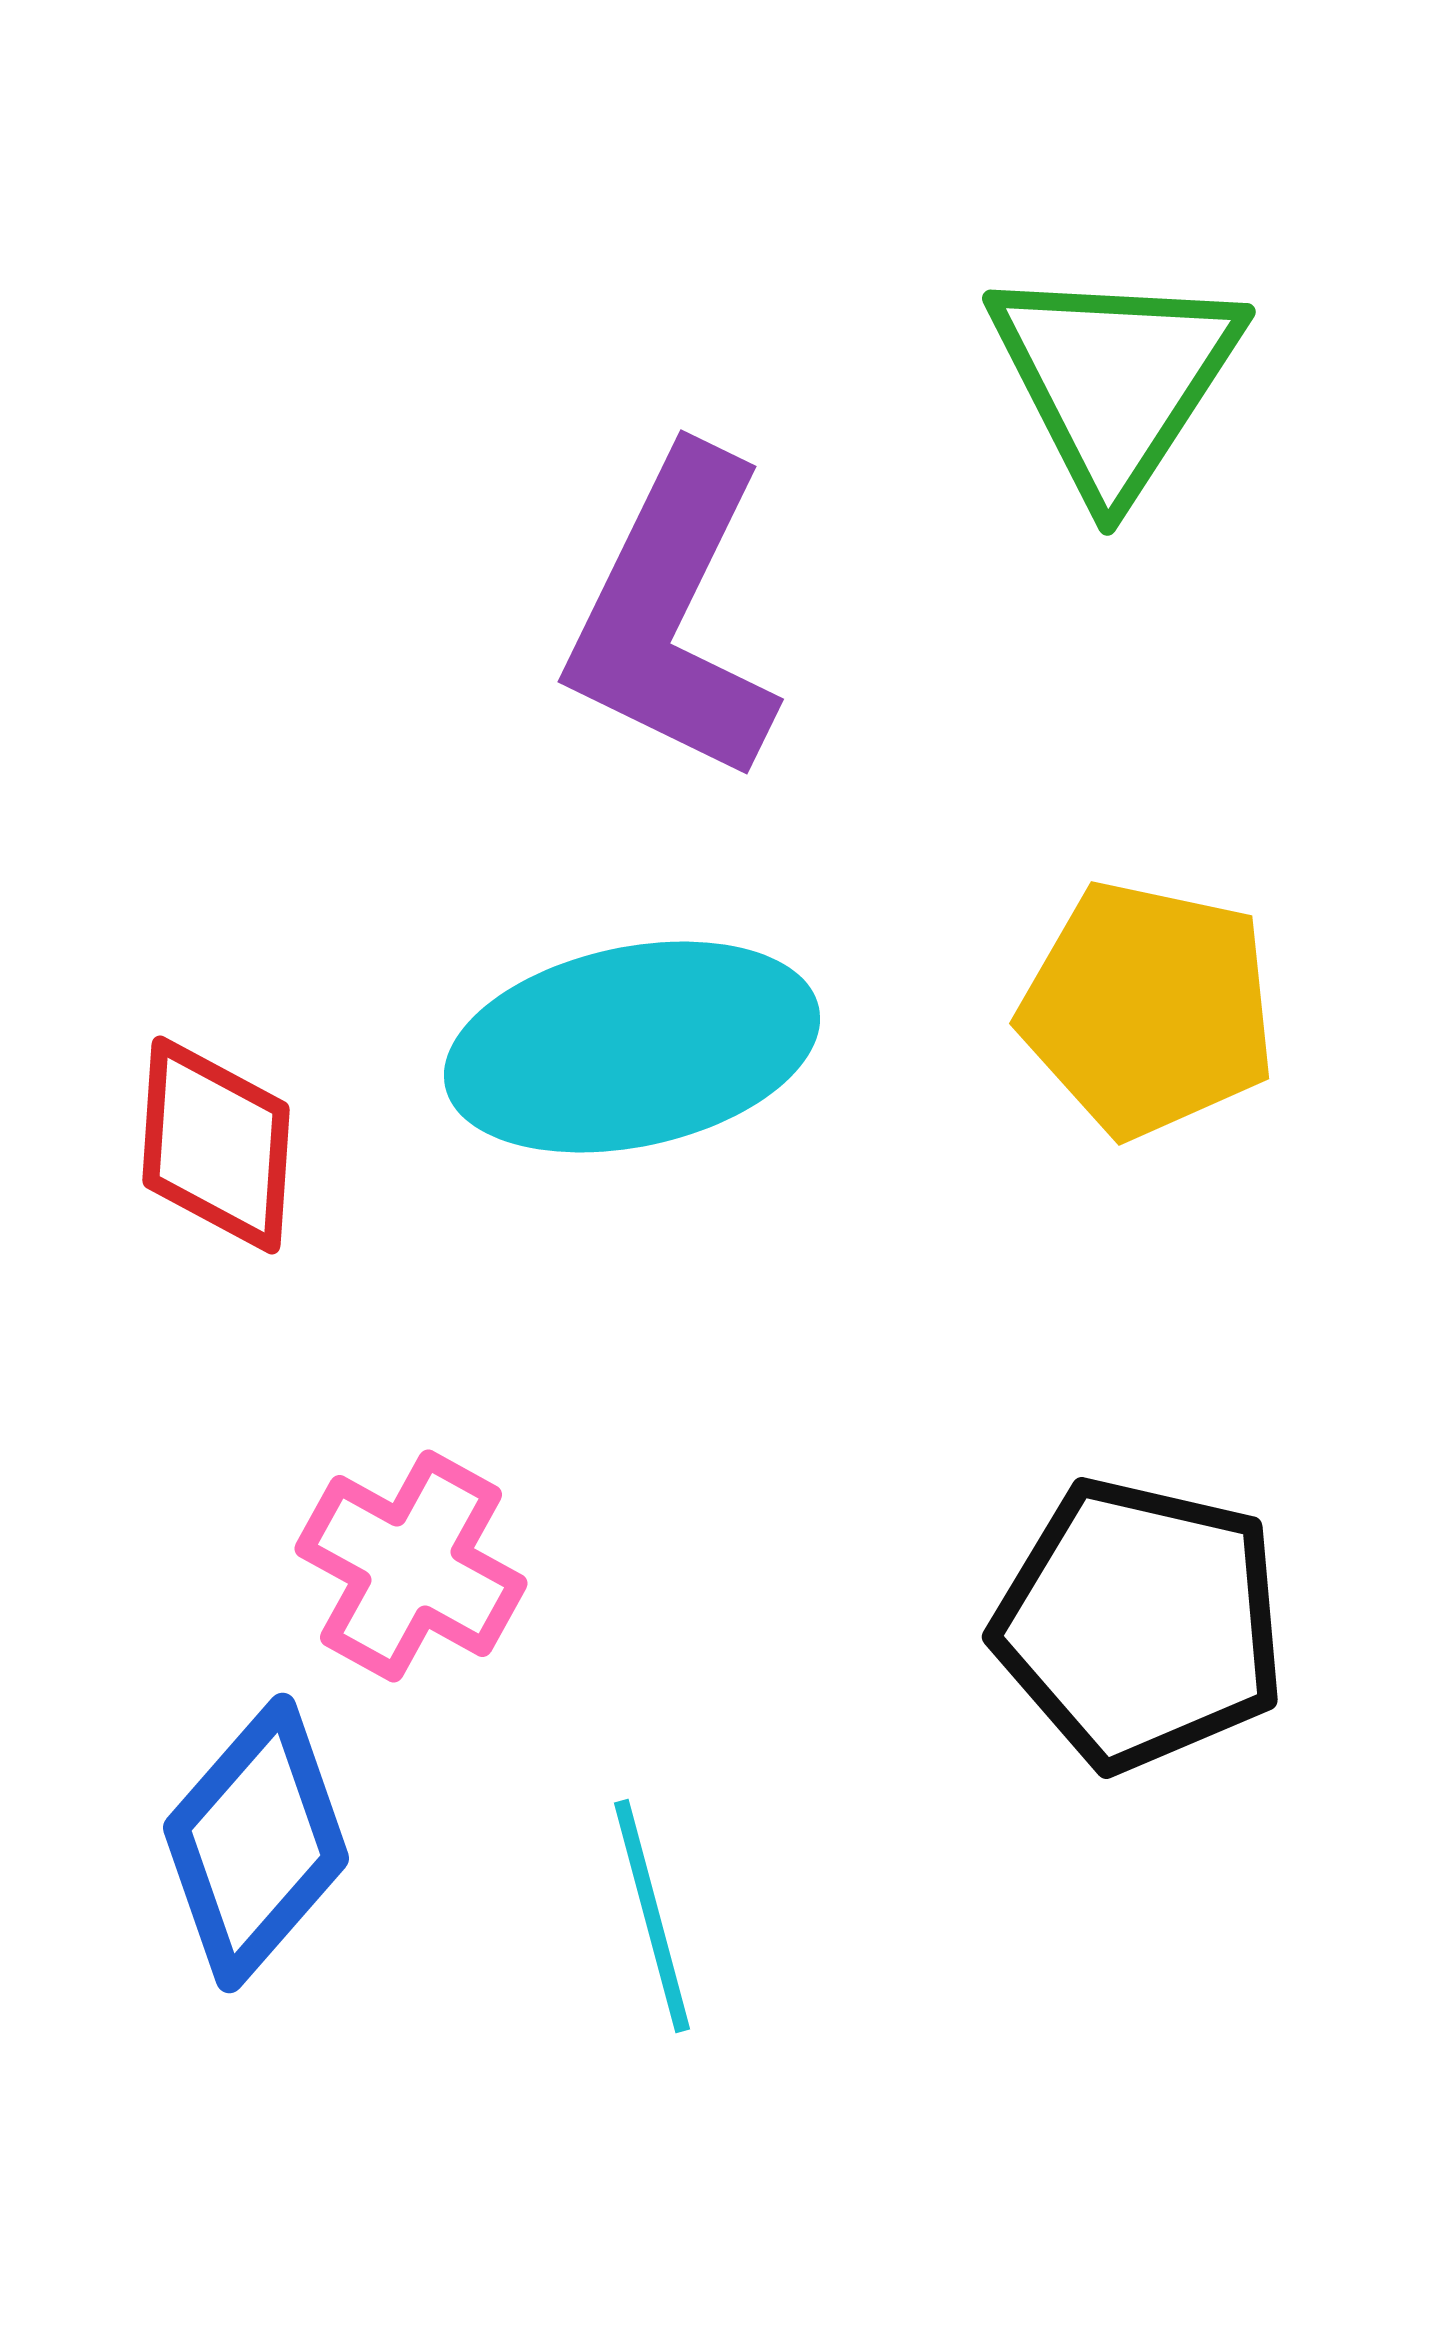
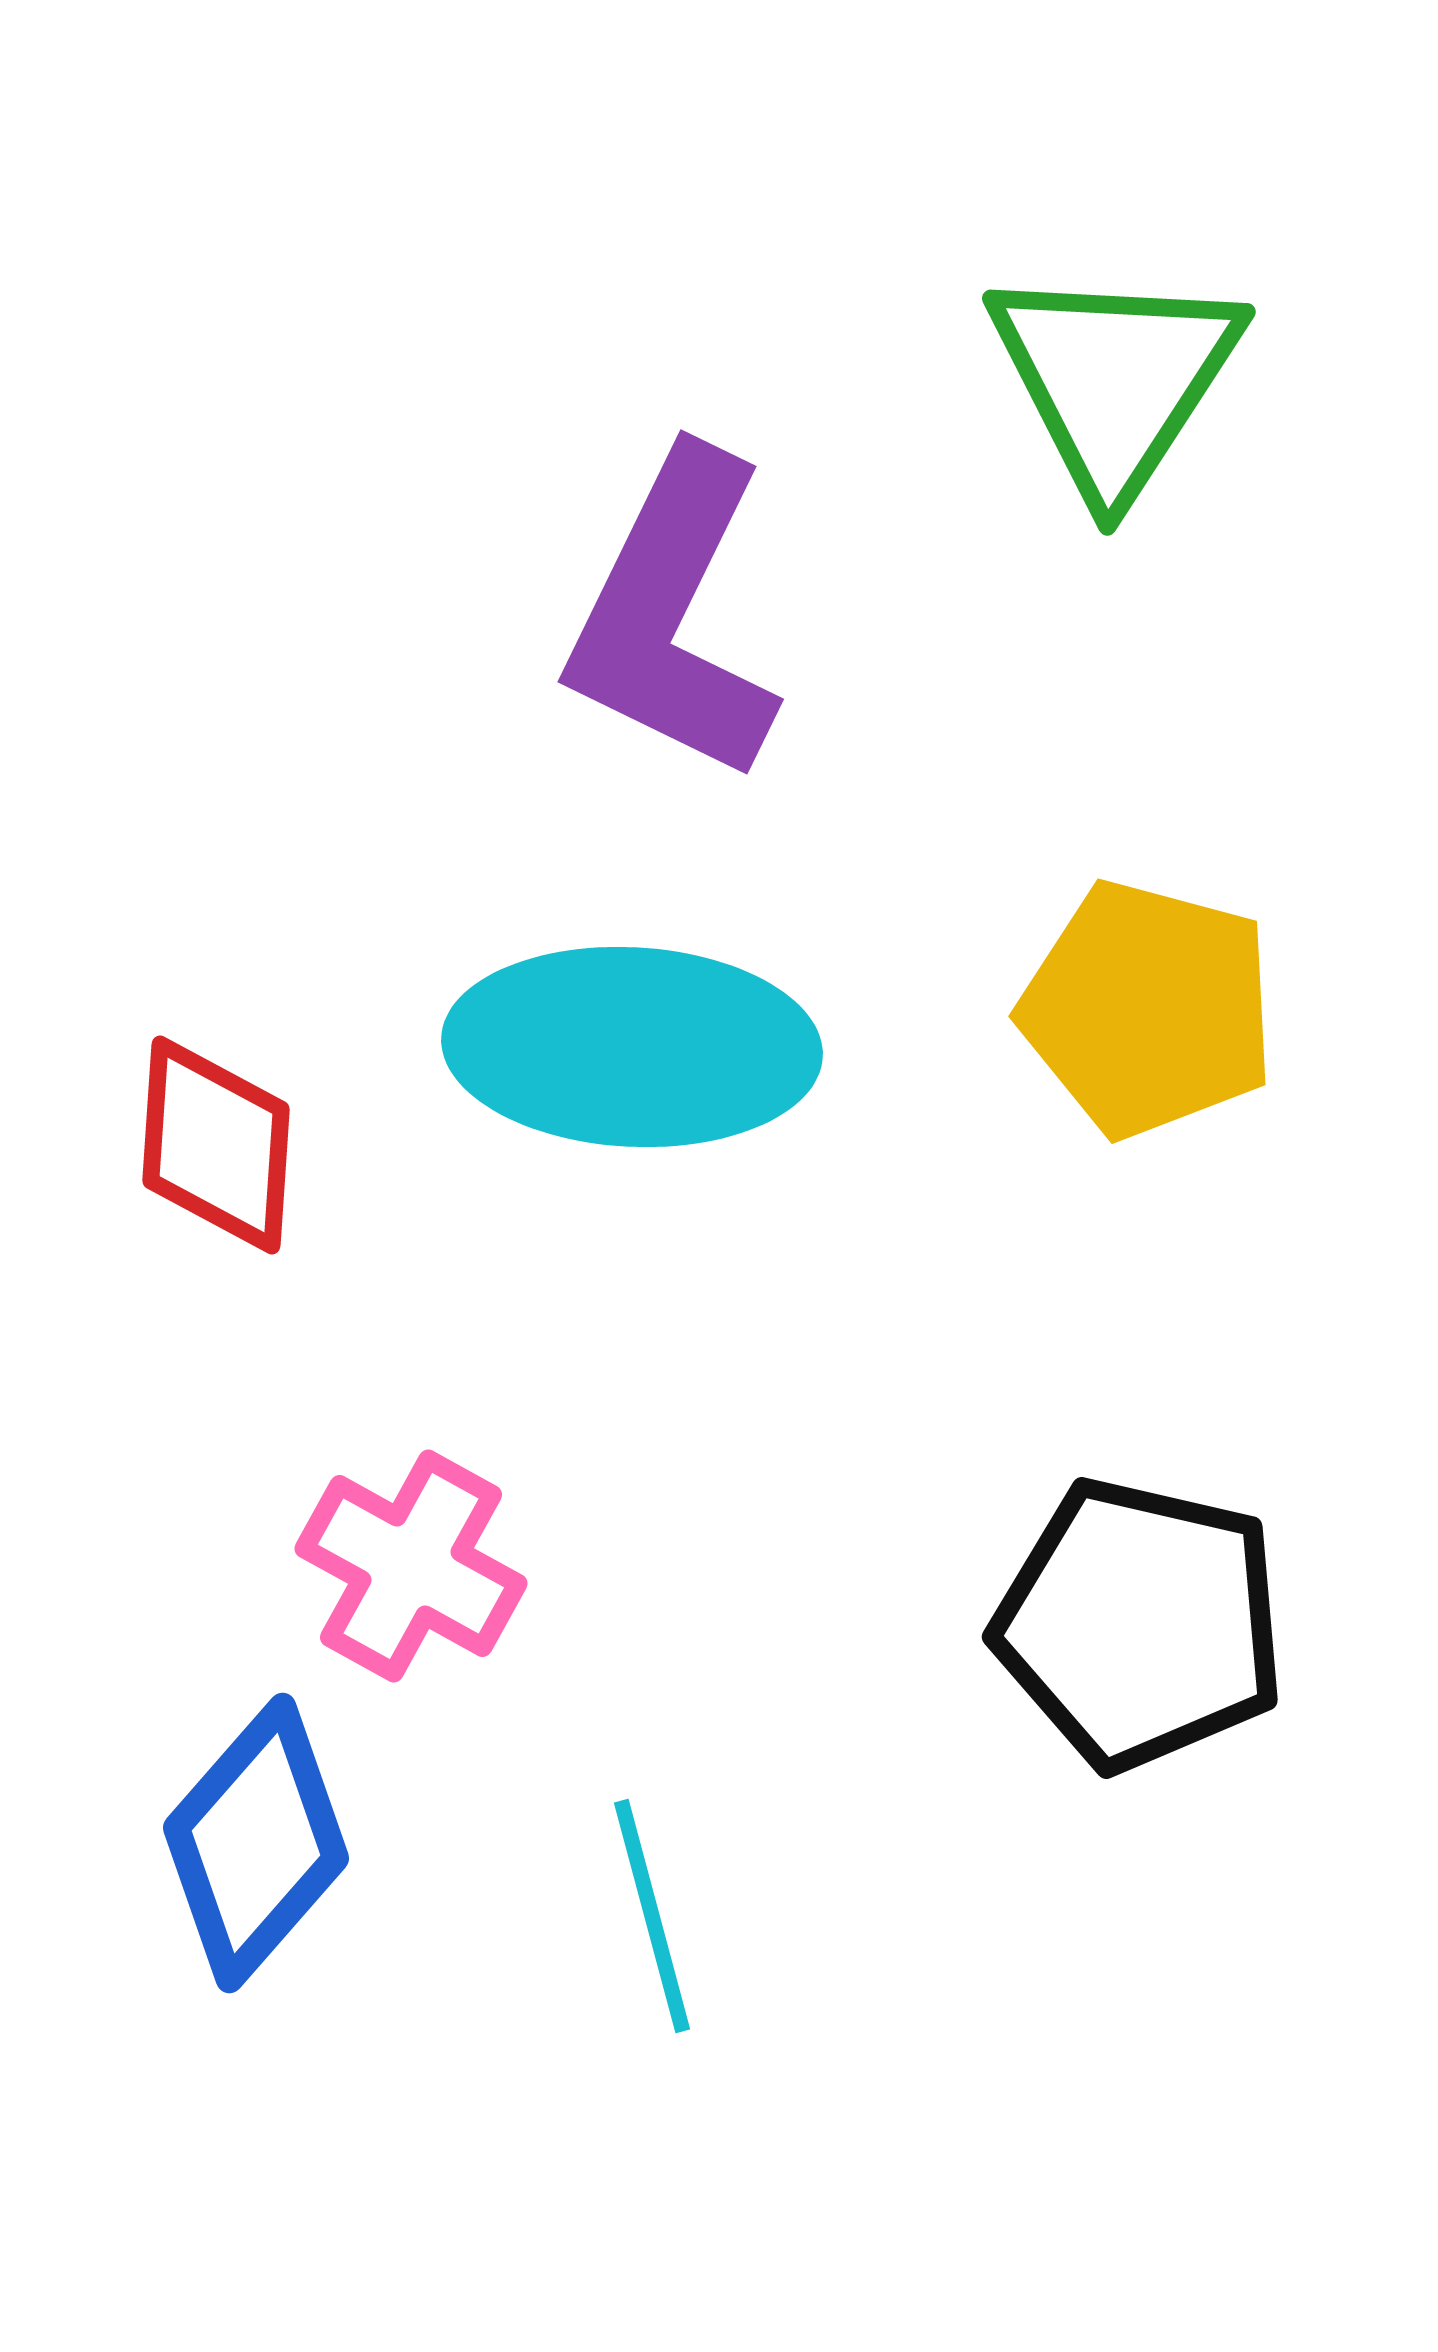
yellow pentagon: rotated 3 degrees clockwise
cyan ellipse: rotated 15 degrees clockwise
